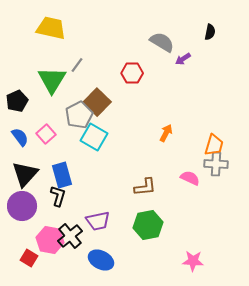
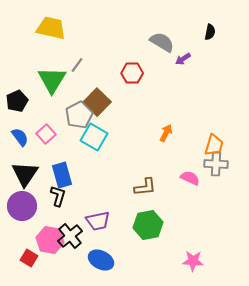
black triangle: rotated 8 degrees counterclockwise
